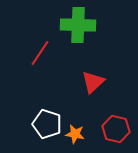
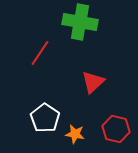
green cross: moved 2 px right, 3 px up; rotated 8 degrees clockwise
white pentagon: moved 2 px left, 6 px up; rotated 16 degrees clockwise
